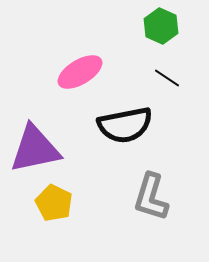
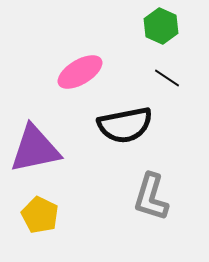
yellow pentagon: moved 14 px left, 12 px down
